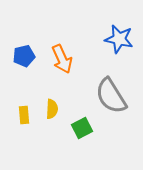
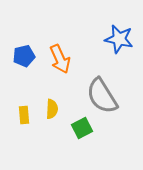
orange arrow: moved 2 px left
gray semicircle: moved 9 px left
